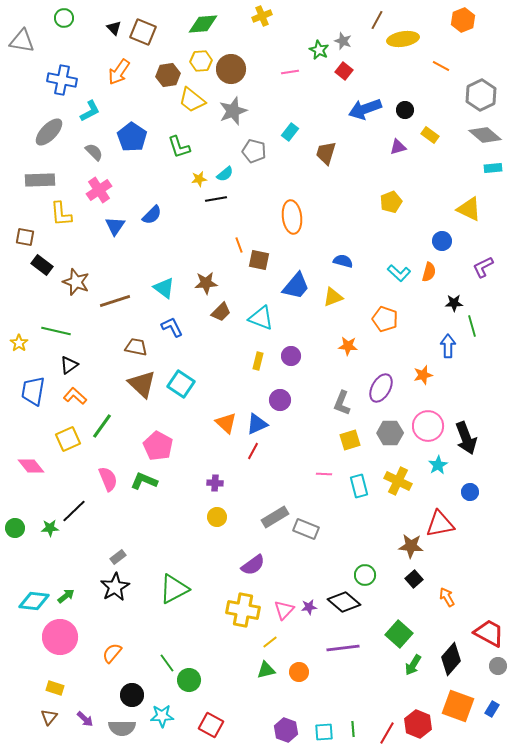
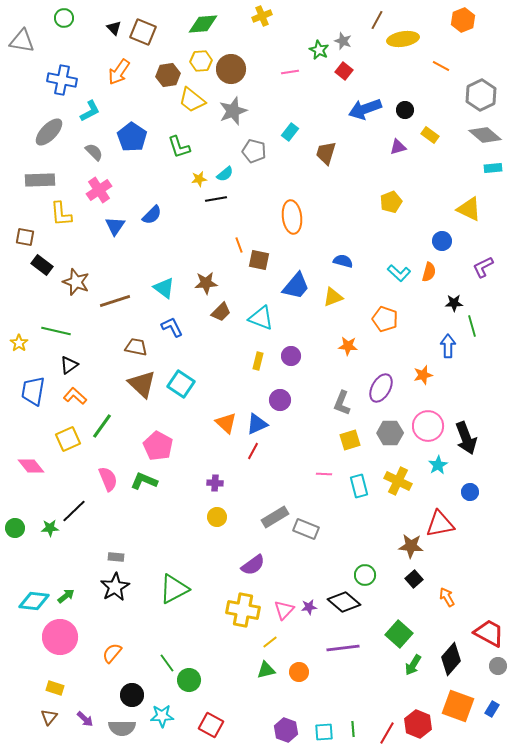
gray rectangle at (118, 557): moved 2 px left; rotated 42 degrees clockwise
